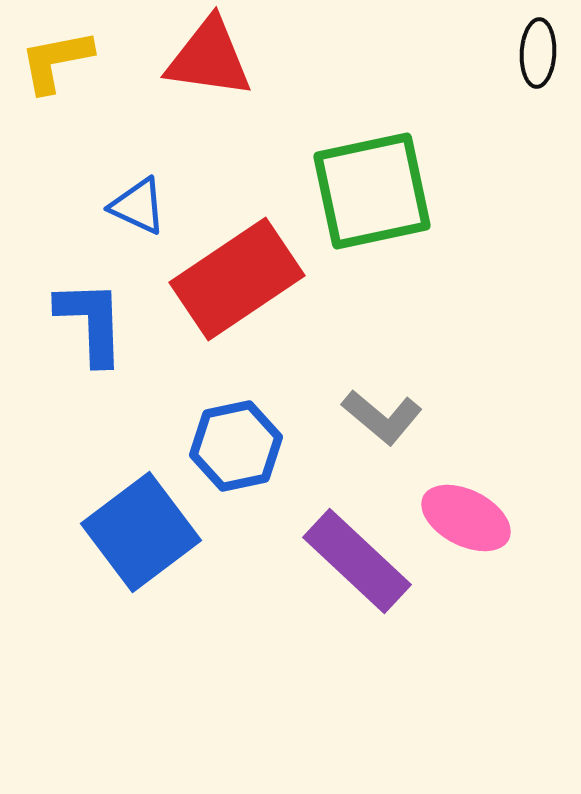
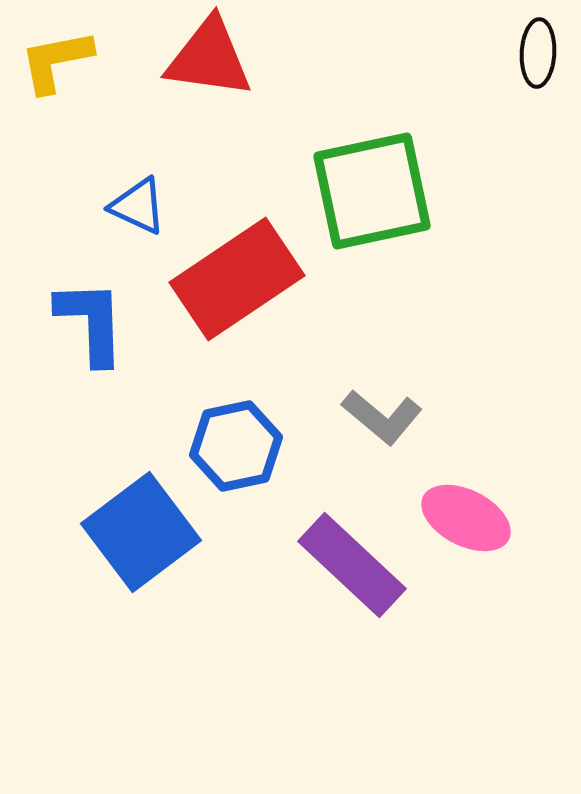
purple rectangle: moved 5 px left, 4 px down
